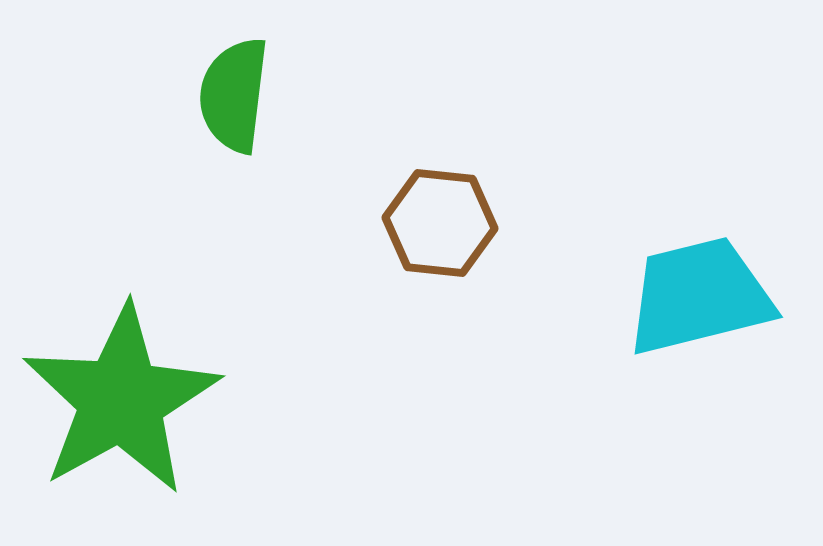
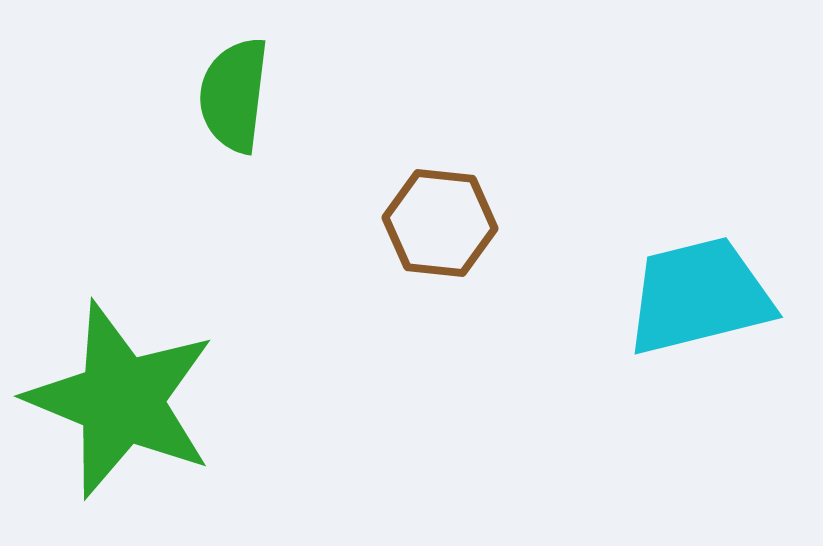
green star: rotated 21 degrees counterclockwise
